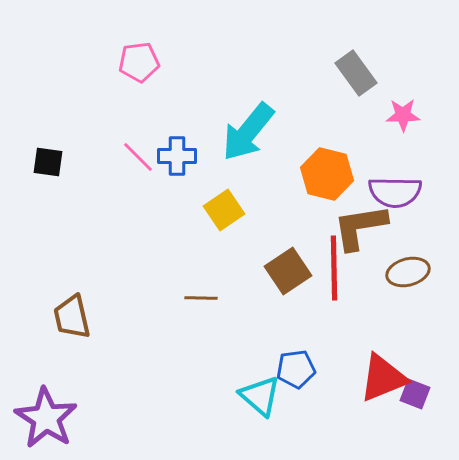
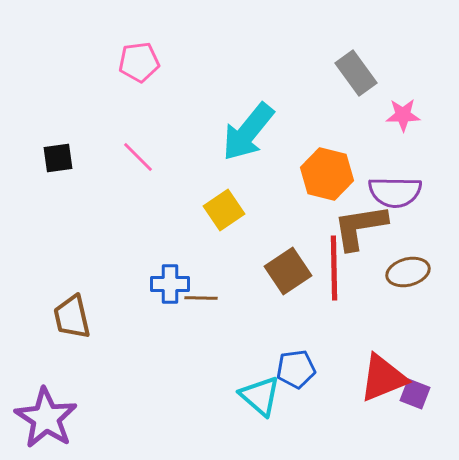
blue cross: moved 7 px left, 128 px down
black square: moved 10 px right, 4 px up; rotated 16 degrees counterclockwise
